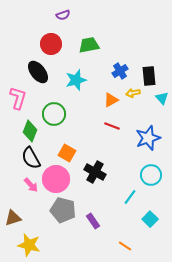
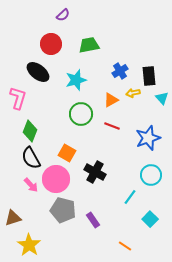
purple semicircle: rotated 24 degrees counterclockwise
black ellipse: rotated 15 degrees counterclockwise
green circle: moved 27 px right
purple rectangle: moved 1 px up
yellow star: rotated 20 degrees clockwise
